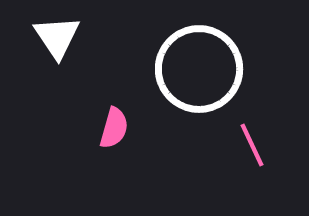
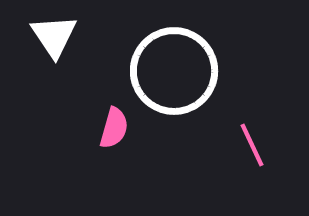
white triangle: moved 3 px left, 1 px up
white circle: moved 25 px left, 2 px down
